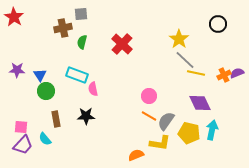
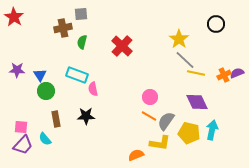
black circle: moved 2 px left
red cross: moved 2 px down
pink circle: moved 1 px right, 1 px down
purple diamond: moved 3 px left, 1 px up
